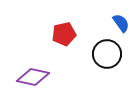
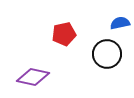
blue semicircle: moved 1 px left; rotated 66 degrees counterclockwise
